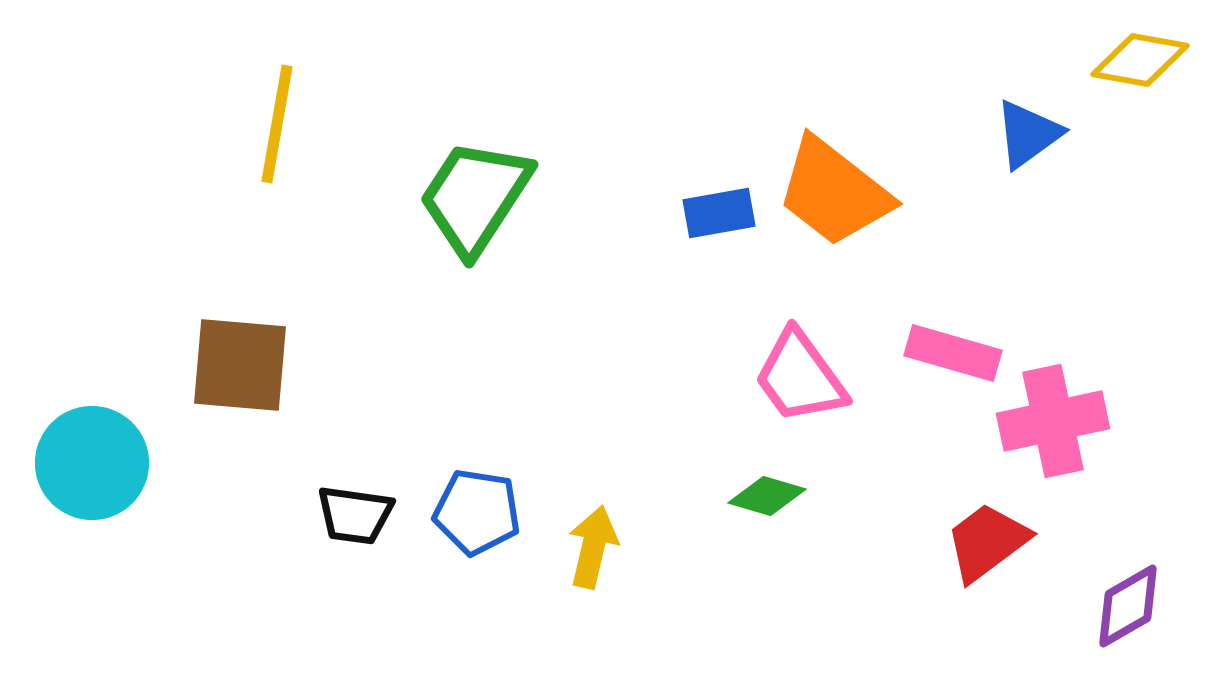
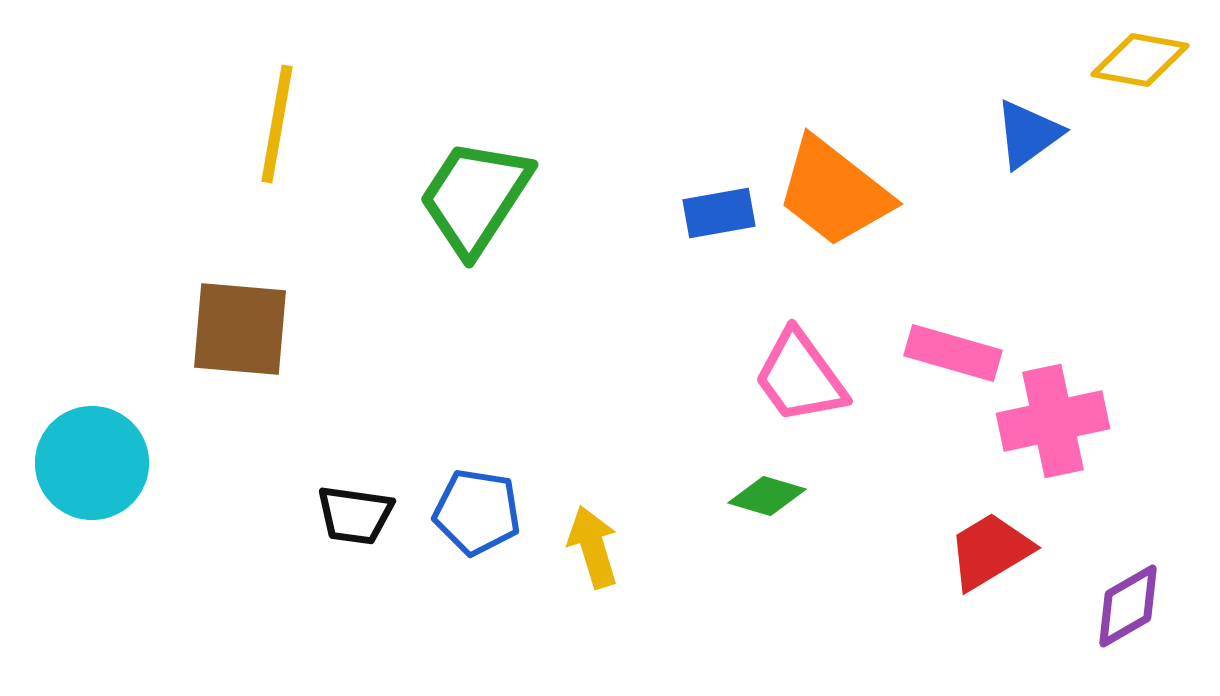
brown square: moved 36 px up
red trapezoid: moved 3 px right, 9 px down; rotated 6 degrees clockwise
yellow arrow: rotated 30 degrees counterclockwise
